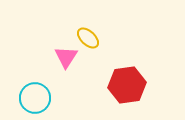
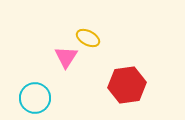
yellow ellipse: rotated 15 degrees counterclockwise
